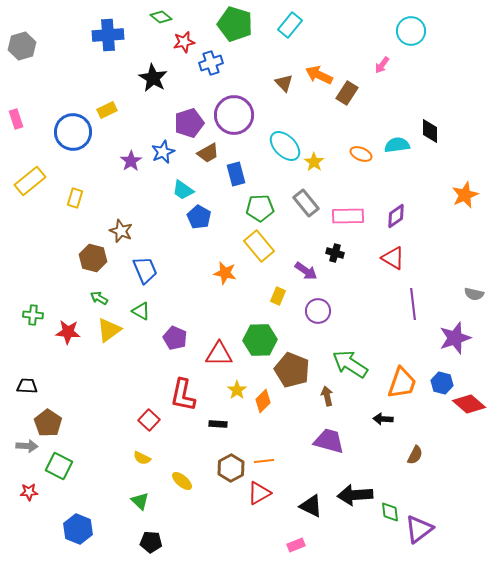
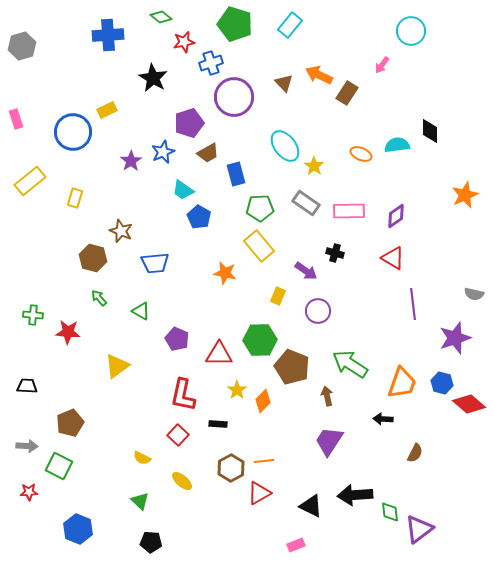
purple circle at (234, 115): moved 18 px up
cyan ellipse at (285, 146): rotated 8 degrees clockwise
yellow star at (314, 162): moved 4 px down
gray rectangle at (306, 203): rotated 16 degrees counterclockwise
pink rectangle at (348, 216): moved 1 px right, 5 px up
blue trapezoid at (145, 270): moved 10 px right, 7 px up; rotated 108 degrees clockwise
green arrow at (99, 298): rotated 18 degrees clockwise
yellow triangle at (109, 330): moved 8 px right, 36 px down
purple pentagon at (175, 338): moved 2 px right, 1 px down
brown pentagon at (292, 370): moved 3 px up
red square at (149, 420): moved 29 px right, 15 px down
brown pentagon at (48, 423): moved 22 px right; rotated 16 degrees clockwise
purple trapezoid at (329, 441): rotated 72 degrees counterclockwise
brown semicircle at (415, 455): moved 2 px up
